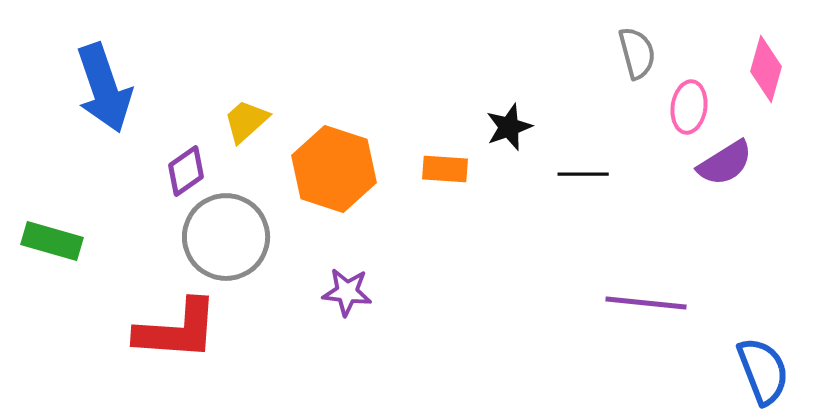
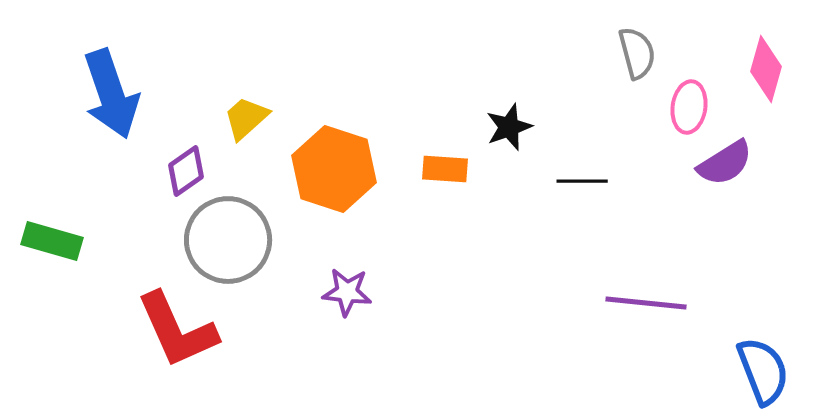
blue arrow: moved 7 px right, 6 px down
yellow trapezoid: moved 3 px up
black line: moved 1 px left, 7 px down
gray circle: moved 2 px right, 3 px down
red L-shape: rotated 62 degrees clockwise
